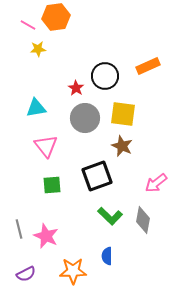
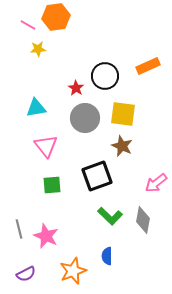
orange star: rotated 20 degrees counterclockwise
